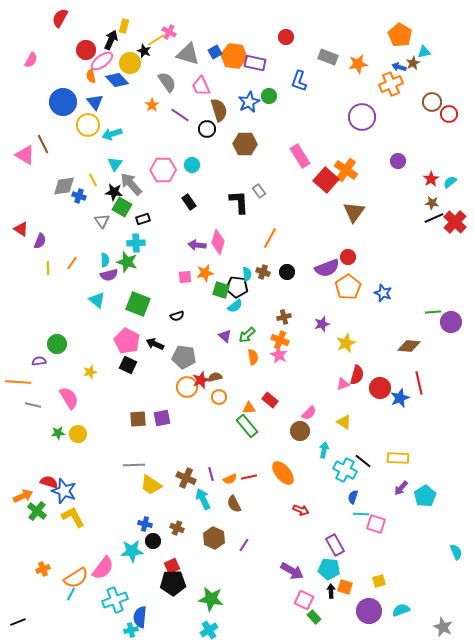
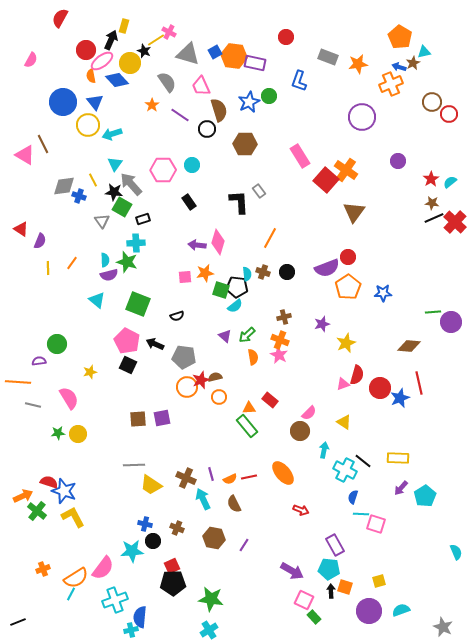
orange pentagon at (400, 35): moved 2 px down
blue star at (383, 293): rotated 24 degrees counterclockwise
brown hexagon at (214, 538): rotated 15 degrees counterclockwise
